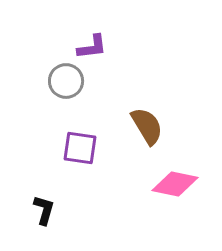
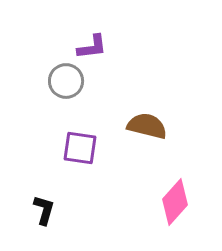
brown semicircle: rotated 45 degrees counterclockwise
pink diamond: moved 18 px down; rotated 60 degrees counterclockwise
